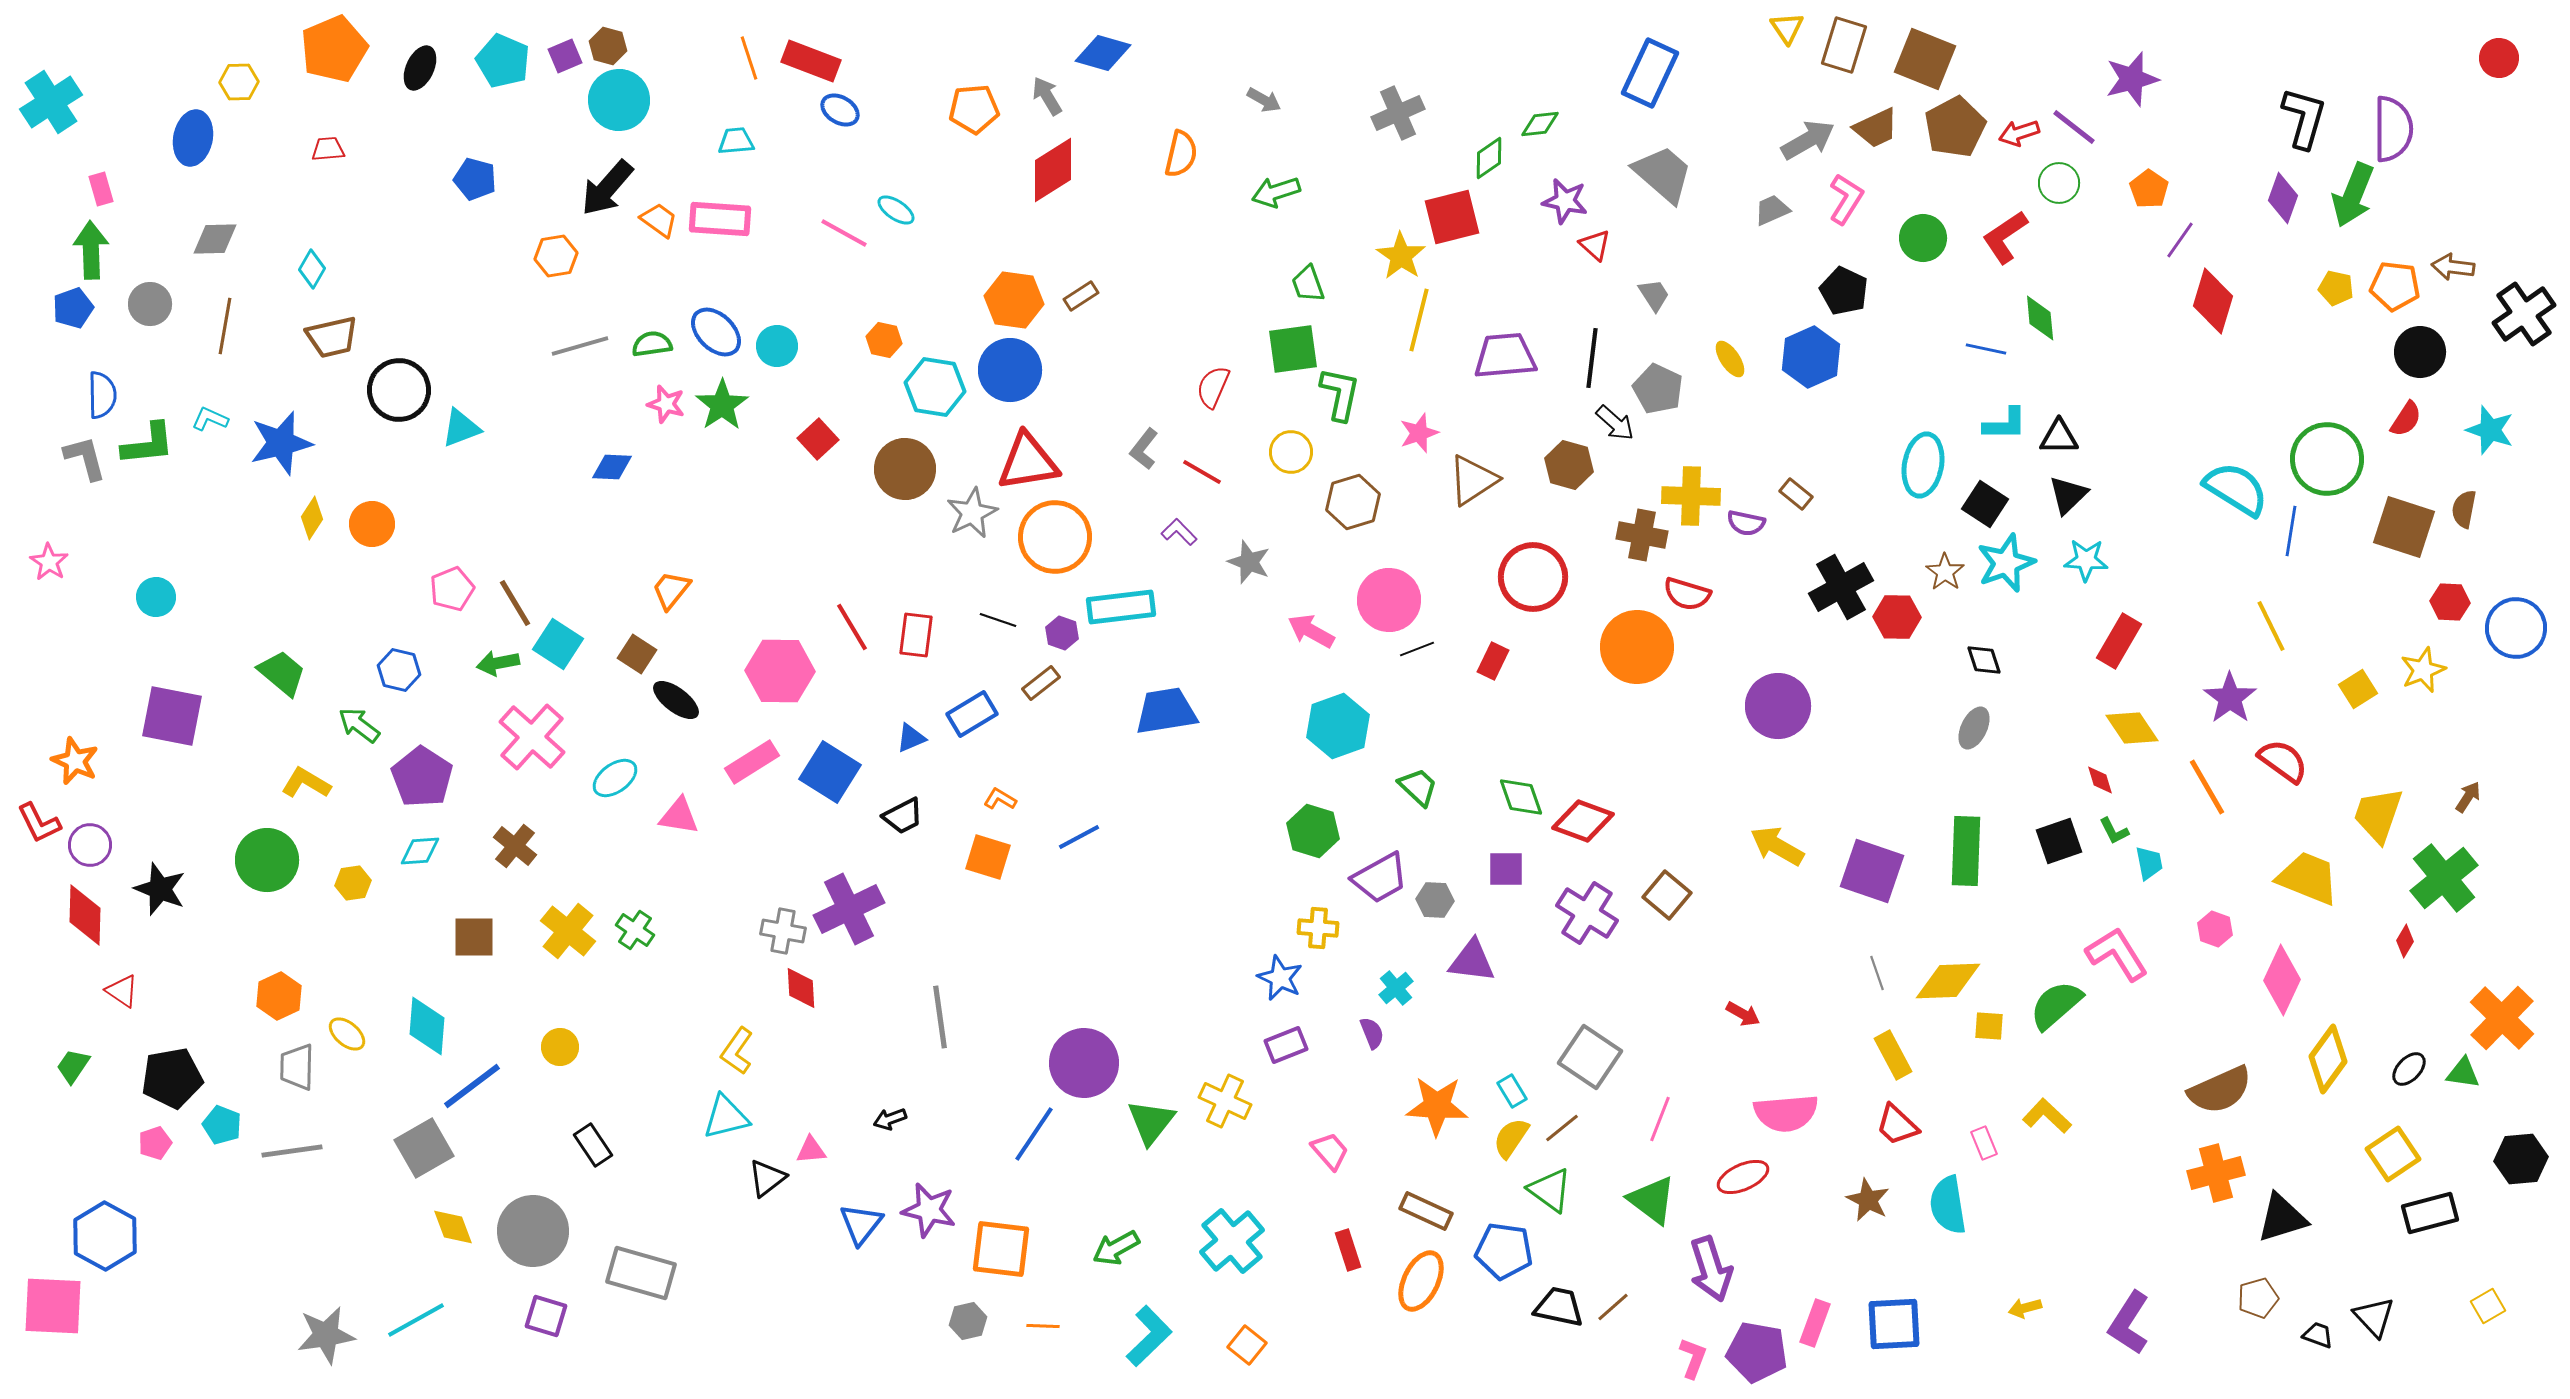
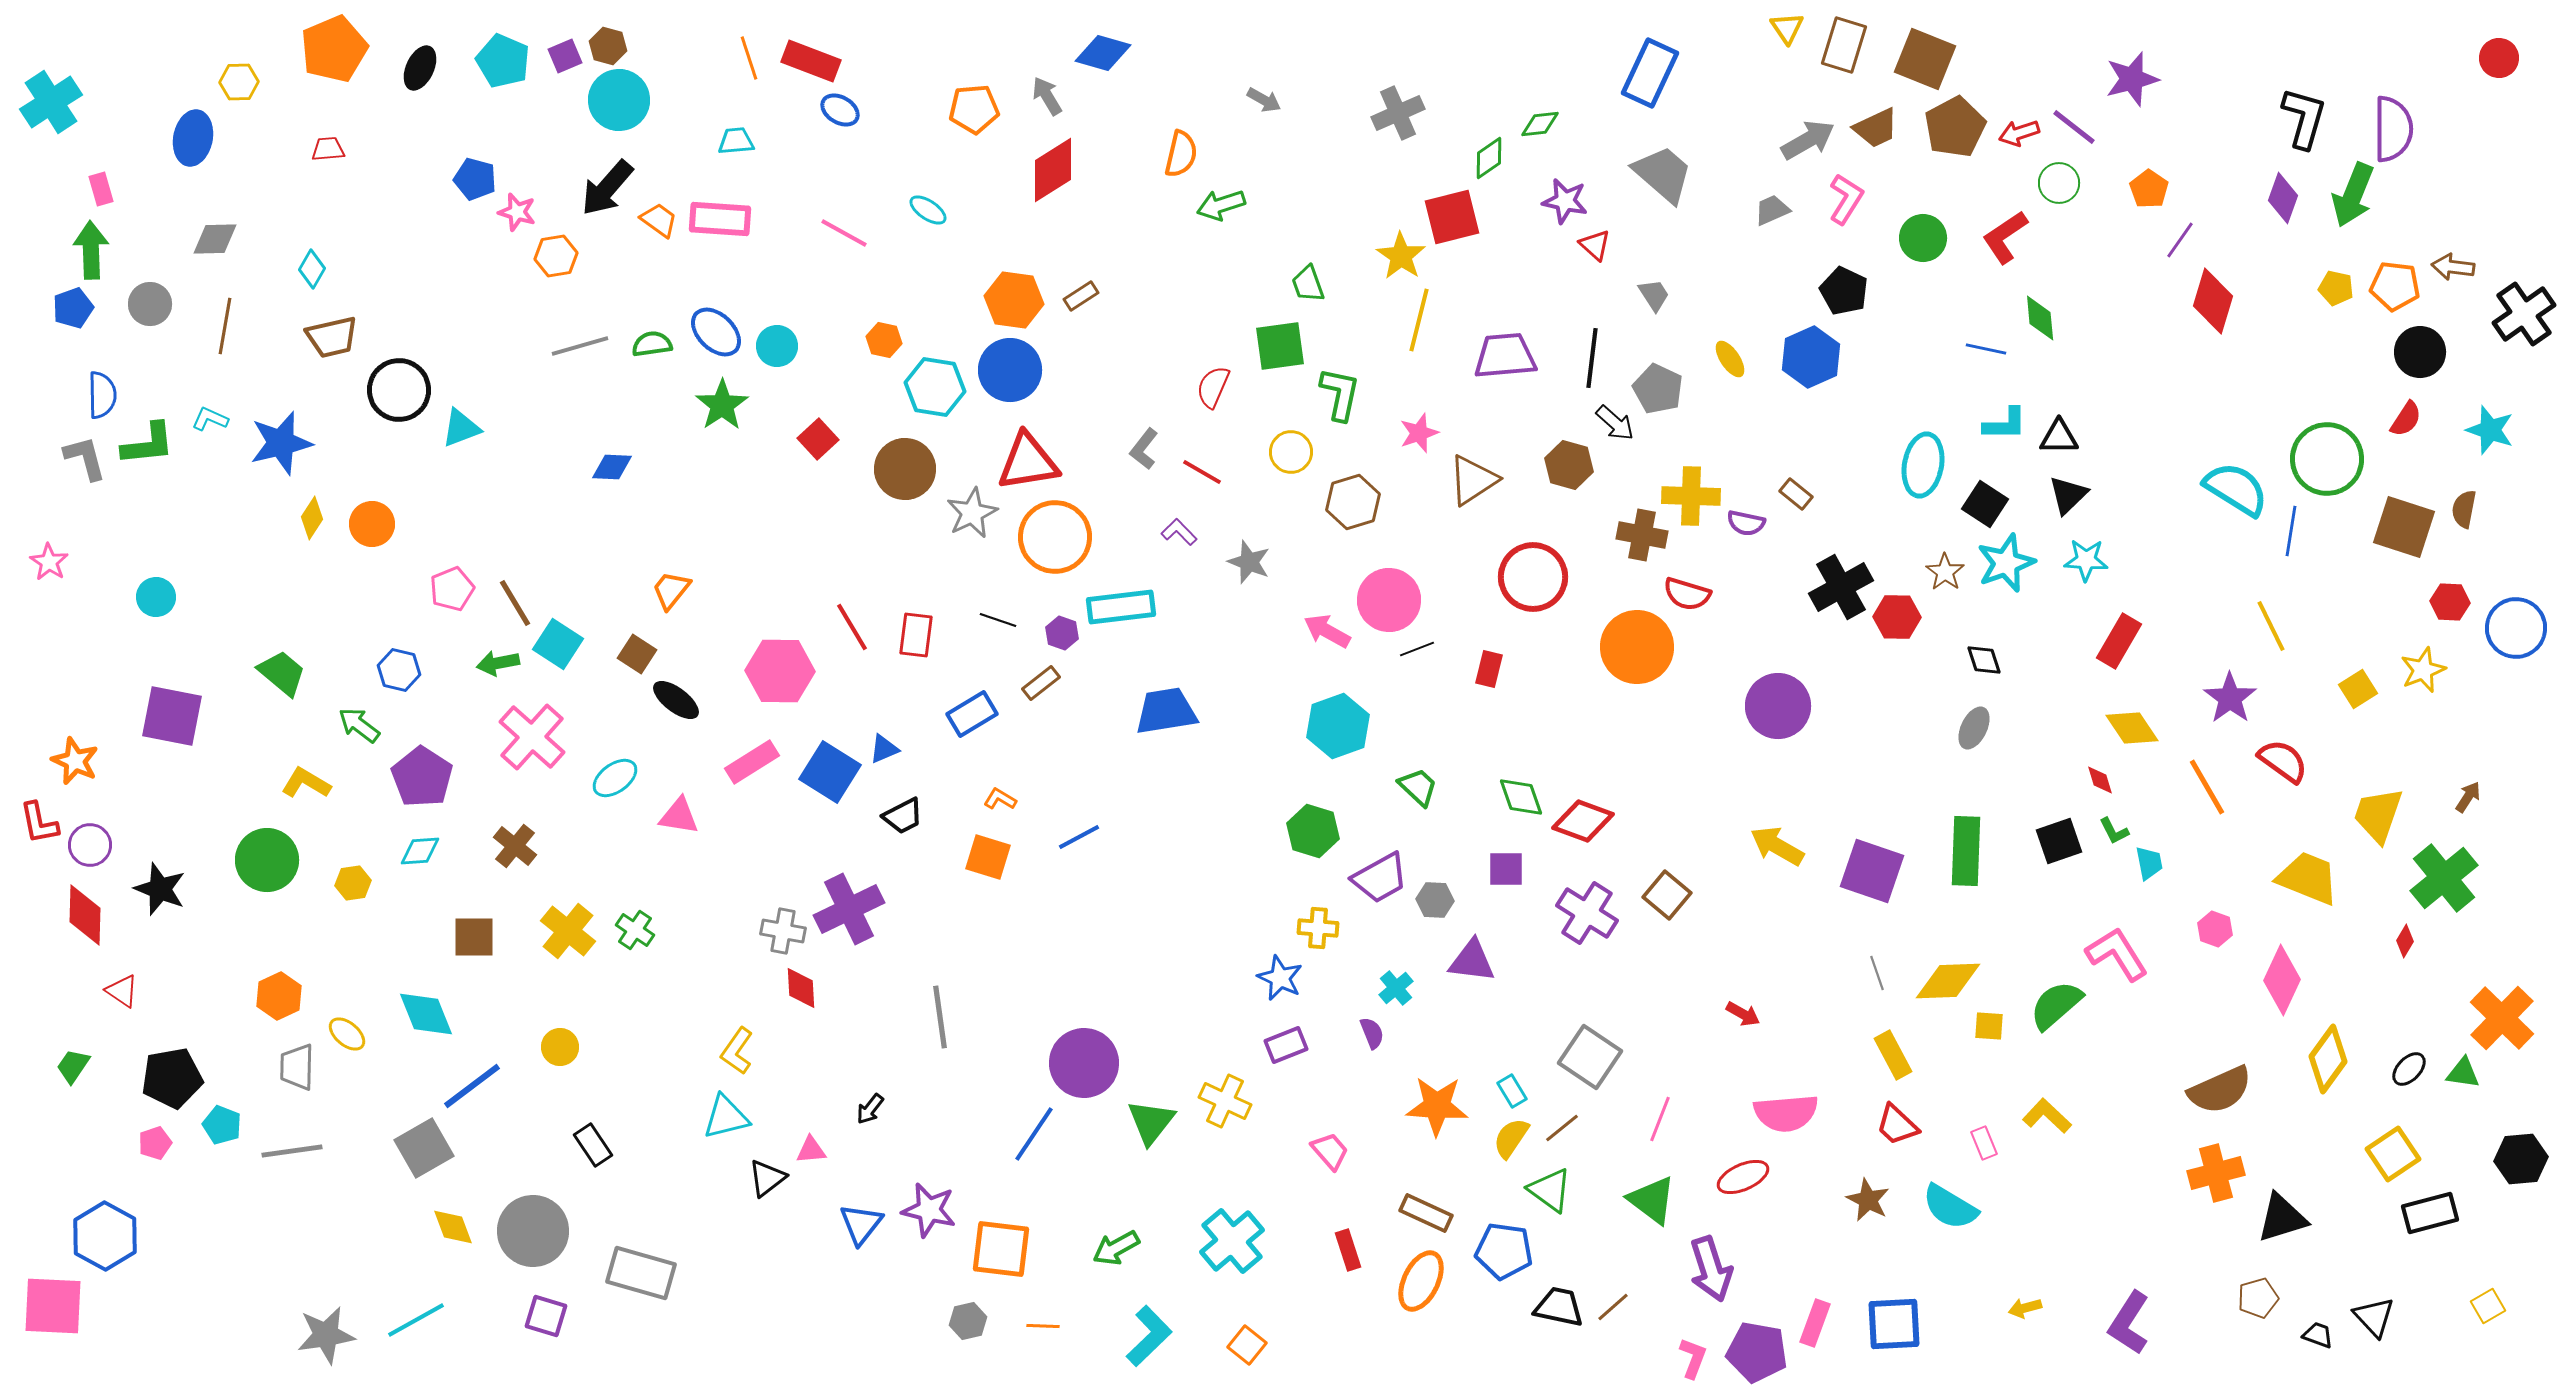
green arrow at (1276, 192): moved 55 px left, 13 px down
cyan ellipse at (896, 210): moved 32 px right
green square at (1293, 349): moved 13 px left, 3 px up
pink star at (666, 404): moved 149 px left, 192 px up
pink arrow at (1311, 631): moved 16 px right
red rectangle at (1493, 661): moved 4 px left, 8 px down; rotated 12 degrees counterclockwise
blue triangle at (911, 738): moved 27 px left, 11 px down
red L-shape at (39, 823): rotated 15 degrees clockwise
cyan diamond at (427, 1026): moved 1 px left, 12 px up; rotated 26 degrees counterclockwise
black arrow at (890, 1119): moved 20 px left, 10 px up; rotated 32 degrees counterclockwise
cyan semicircle at (1948, 1205): moved 2 px right, 2 px down; rotated 50 degrees counterclockwise
brown rectangle at (1426, 1211): moved 2 px down
